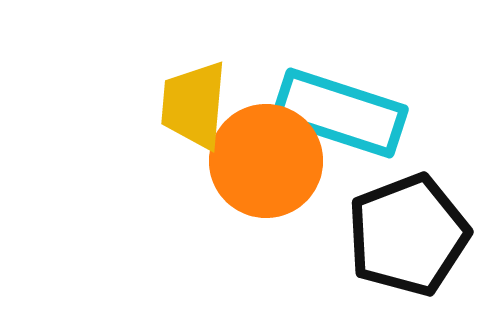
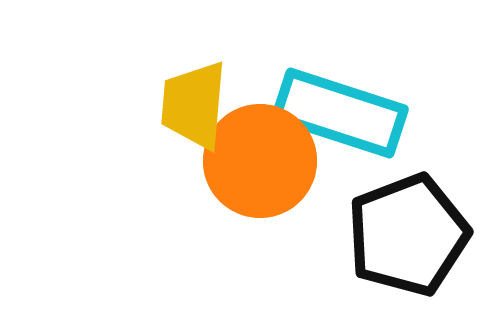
orange circle: moved 6 px left
